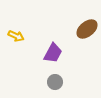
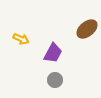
yellow arrow: moved 5 px right, 3 px down
gray circle: moved 2 px up
